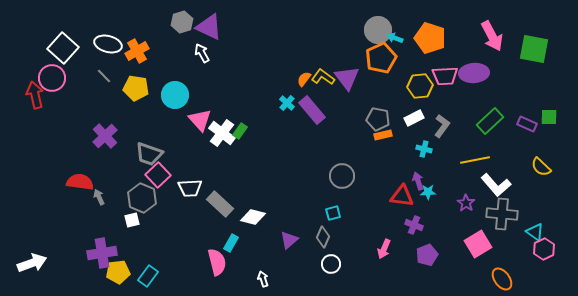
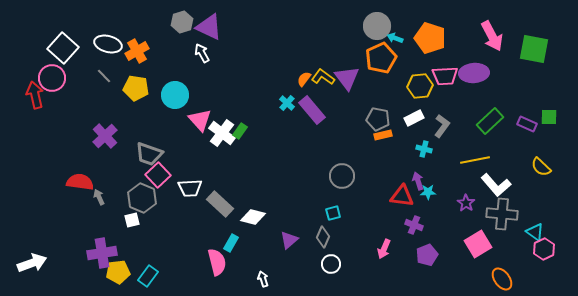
gray circle at (378, 30): moved 1 px left, 4 px up
